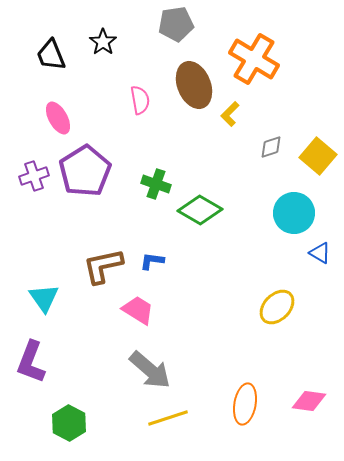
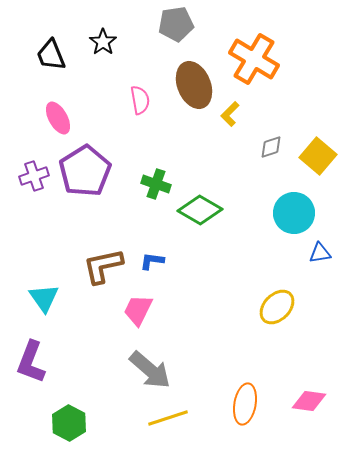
blue triangle: rotated 40 degrees counterclockwise
pink trapezoid: rotated 96 degrees counterclockwise
